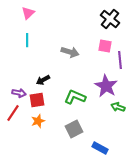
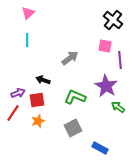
black cross: moved 3 px right, 1 px down
gray arrow: moved 6 px down; rotated 54 degrees counterclockwise
black arrow: rotated 48 degrees clockwise
purple arrow: moved 1 px left; rotated 32 degrees counterclockwise
green arrow: rotated 16 degrees clockwise
gray square: moved 1 px left, 1 px up
